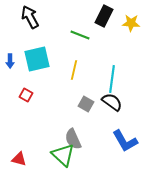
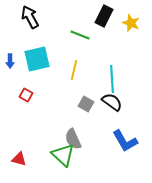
yellow star: rotated 18 degrees clockwise
cyan line: rotated 12 degrees counterclockwise
